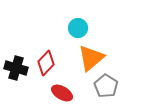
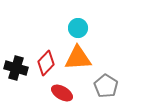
orange triangle: moved 13 px left; rotated 36 degrees clockwise
